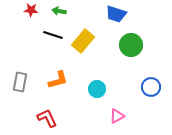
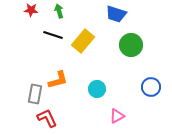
green arrow: rotated 64 degrees clockwise
gray rectangle: moved 15 px right, 12 px down
